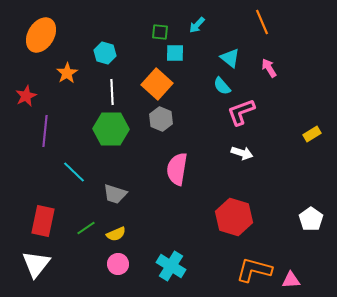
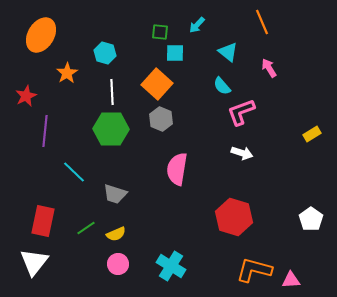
cyan triangle: moved 2 px left, 6 px up
white triangle: moved 2 px left, 2 px up
